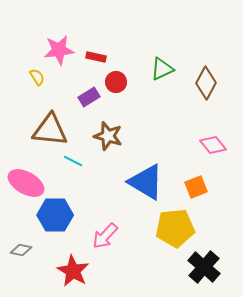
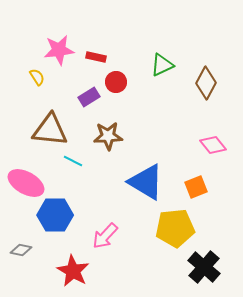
green triangle: moved 4 px up
brown star: rotated 20 degrees counterclockwise
